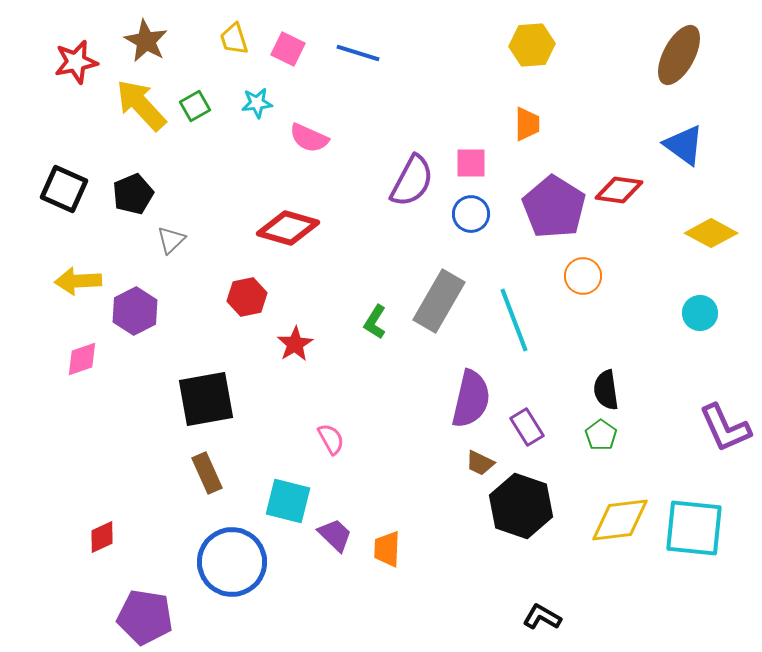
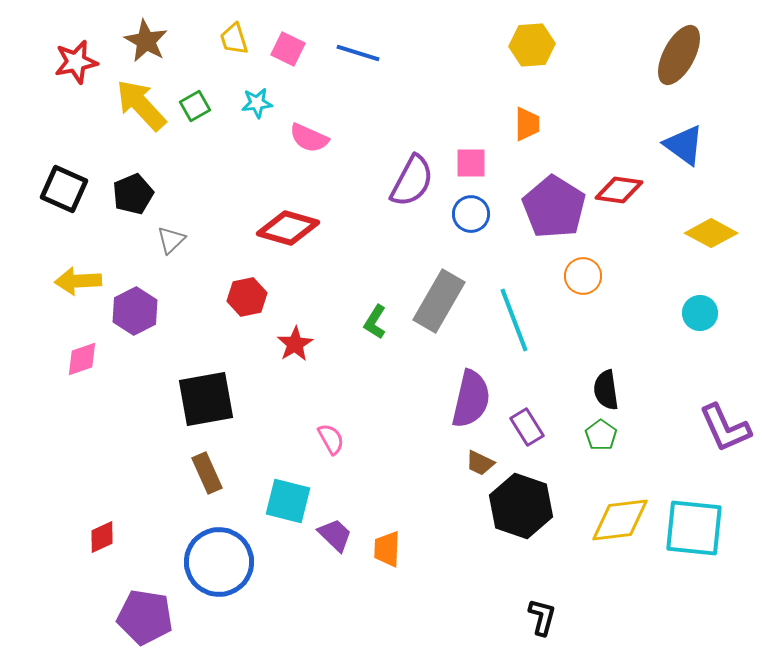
blue circle at (232, 562): moved 13 px left
black L-shape at (542, 617): rotated 75 degrees clockwise
